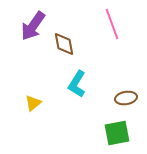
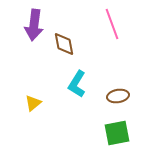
purple arrow: moved 1 px right, 1 px up; rotated 28 degrees counterclockwise
brown ellipse: moved 8 px left, 2 px up
